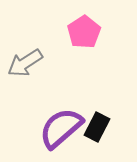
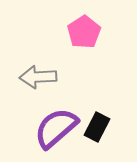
gray arrow: moved 13 px right, 14 px down; rotated 30 degrees clockwise
purple semicircle: moved 5 px left
